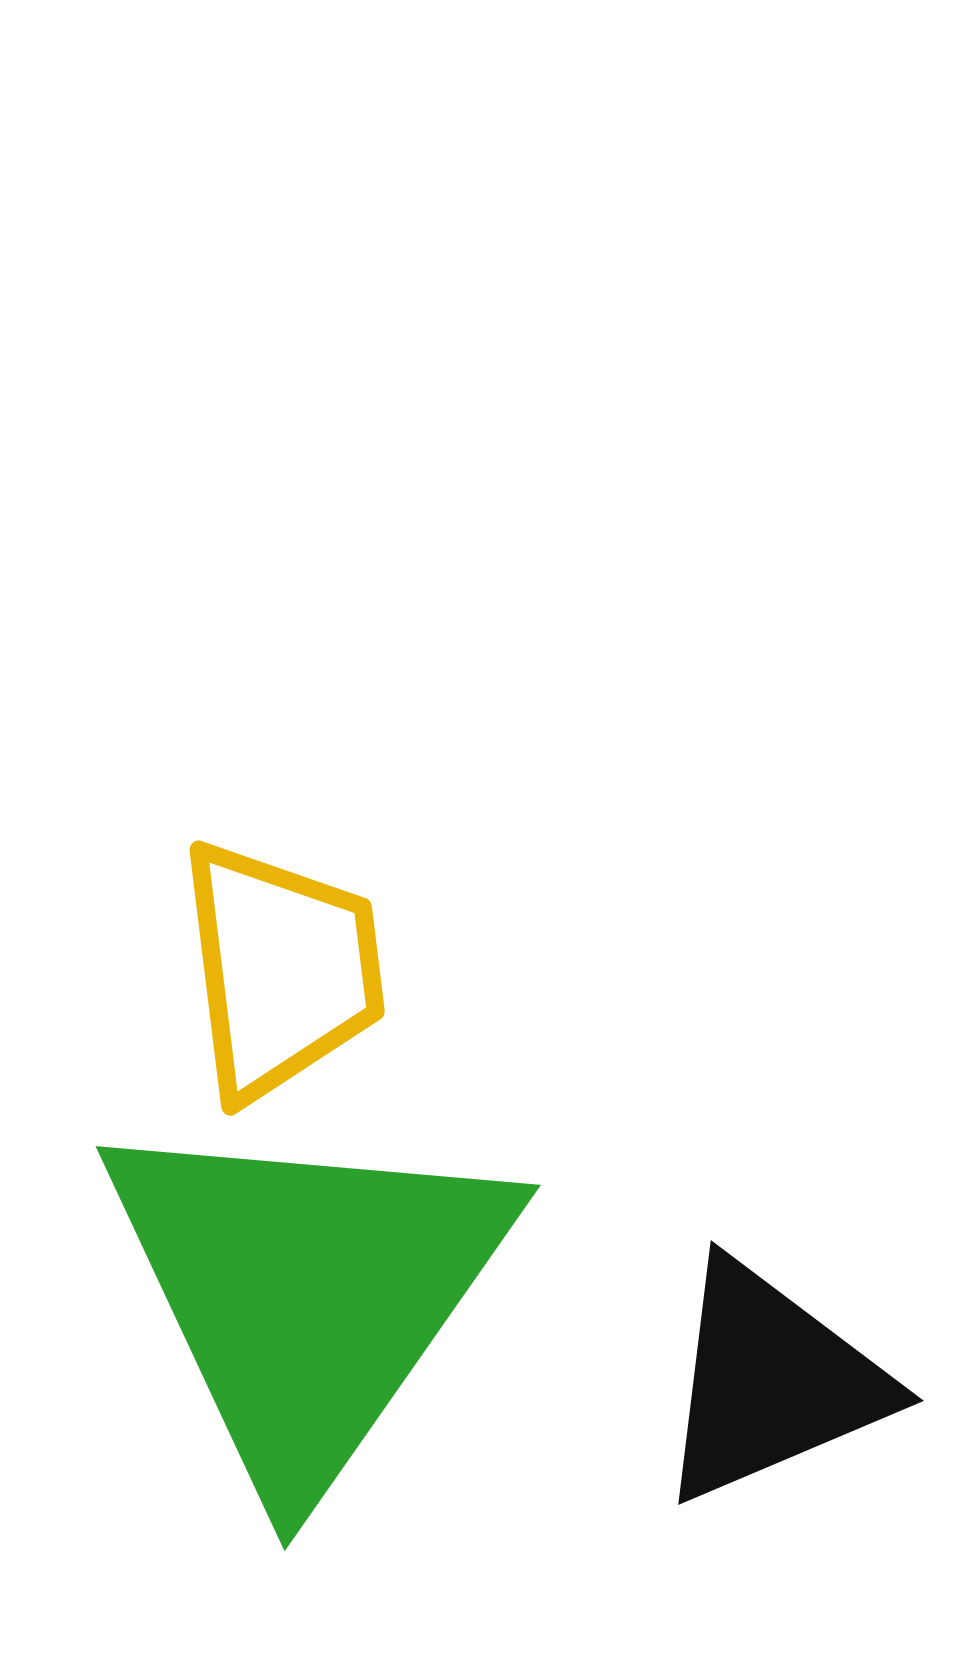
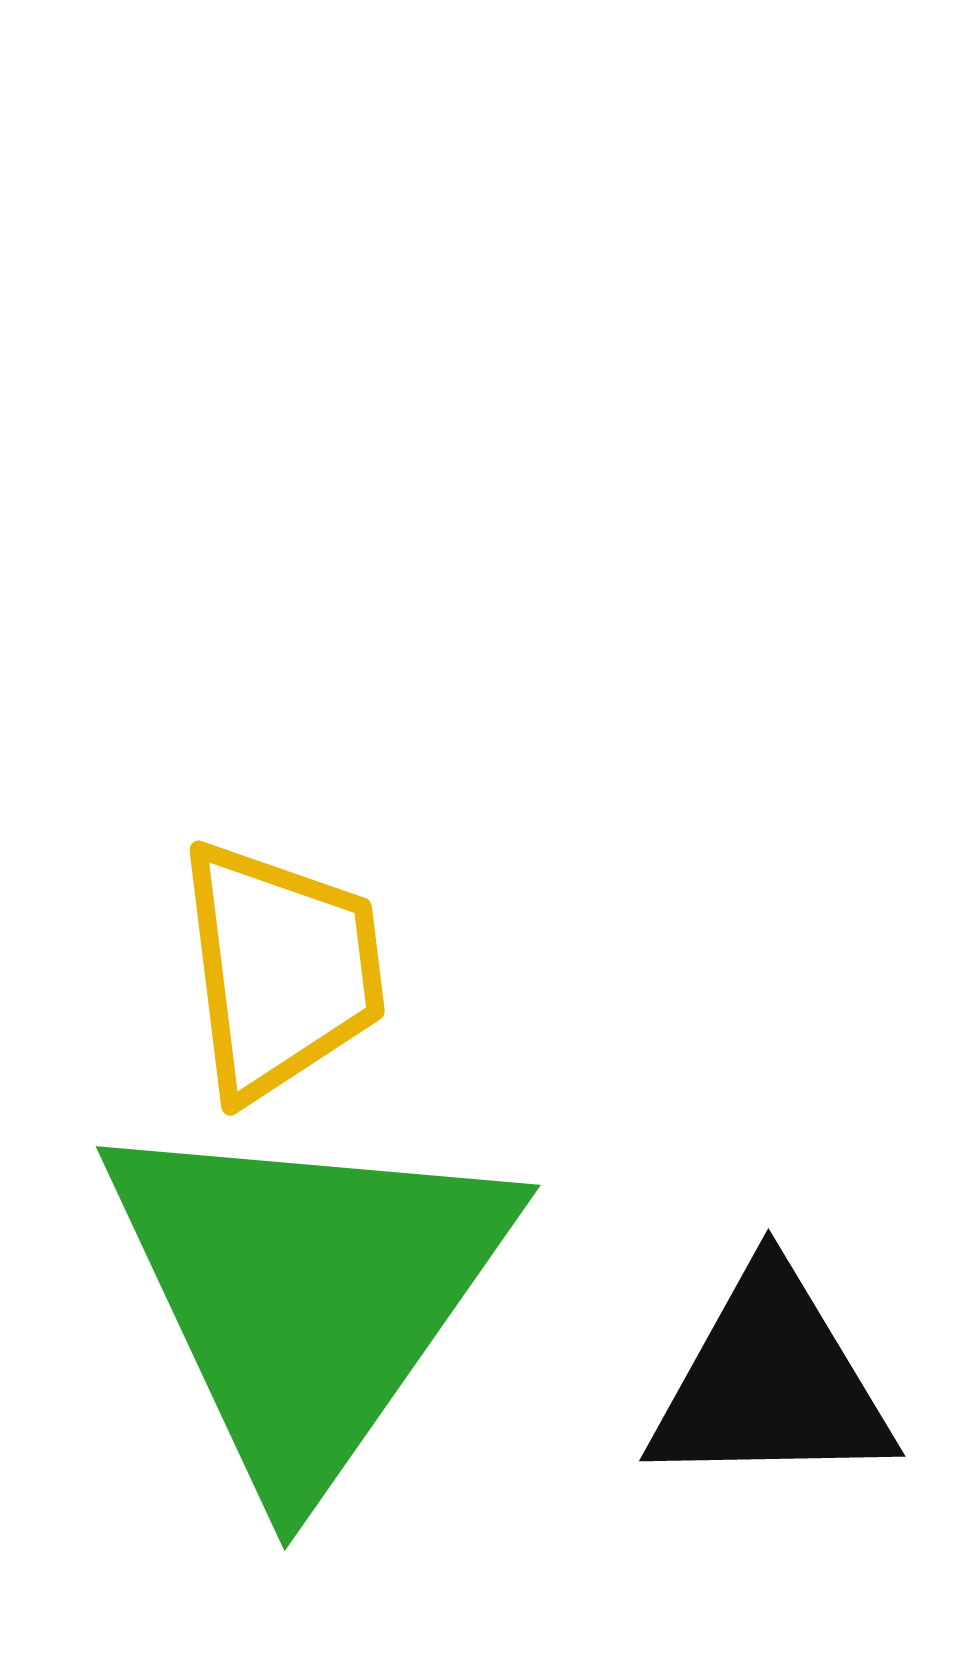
black triangle: rotated 22 degrees clockwise
